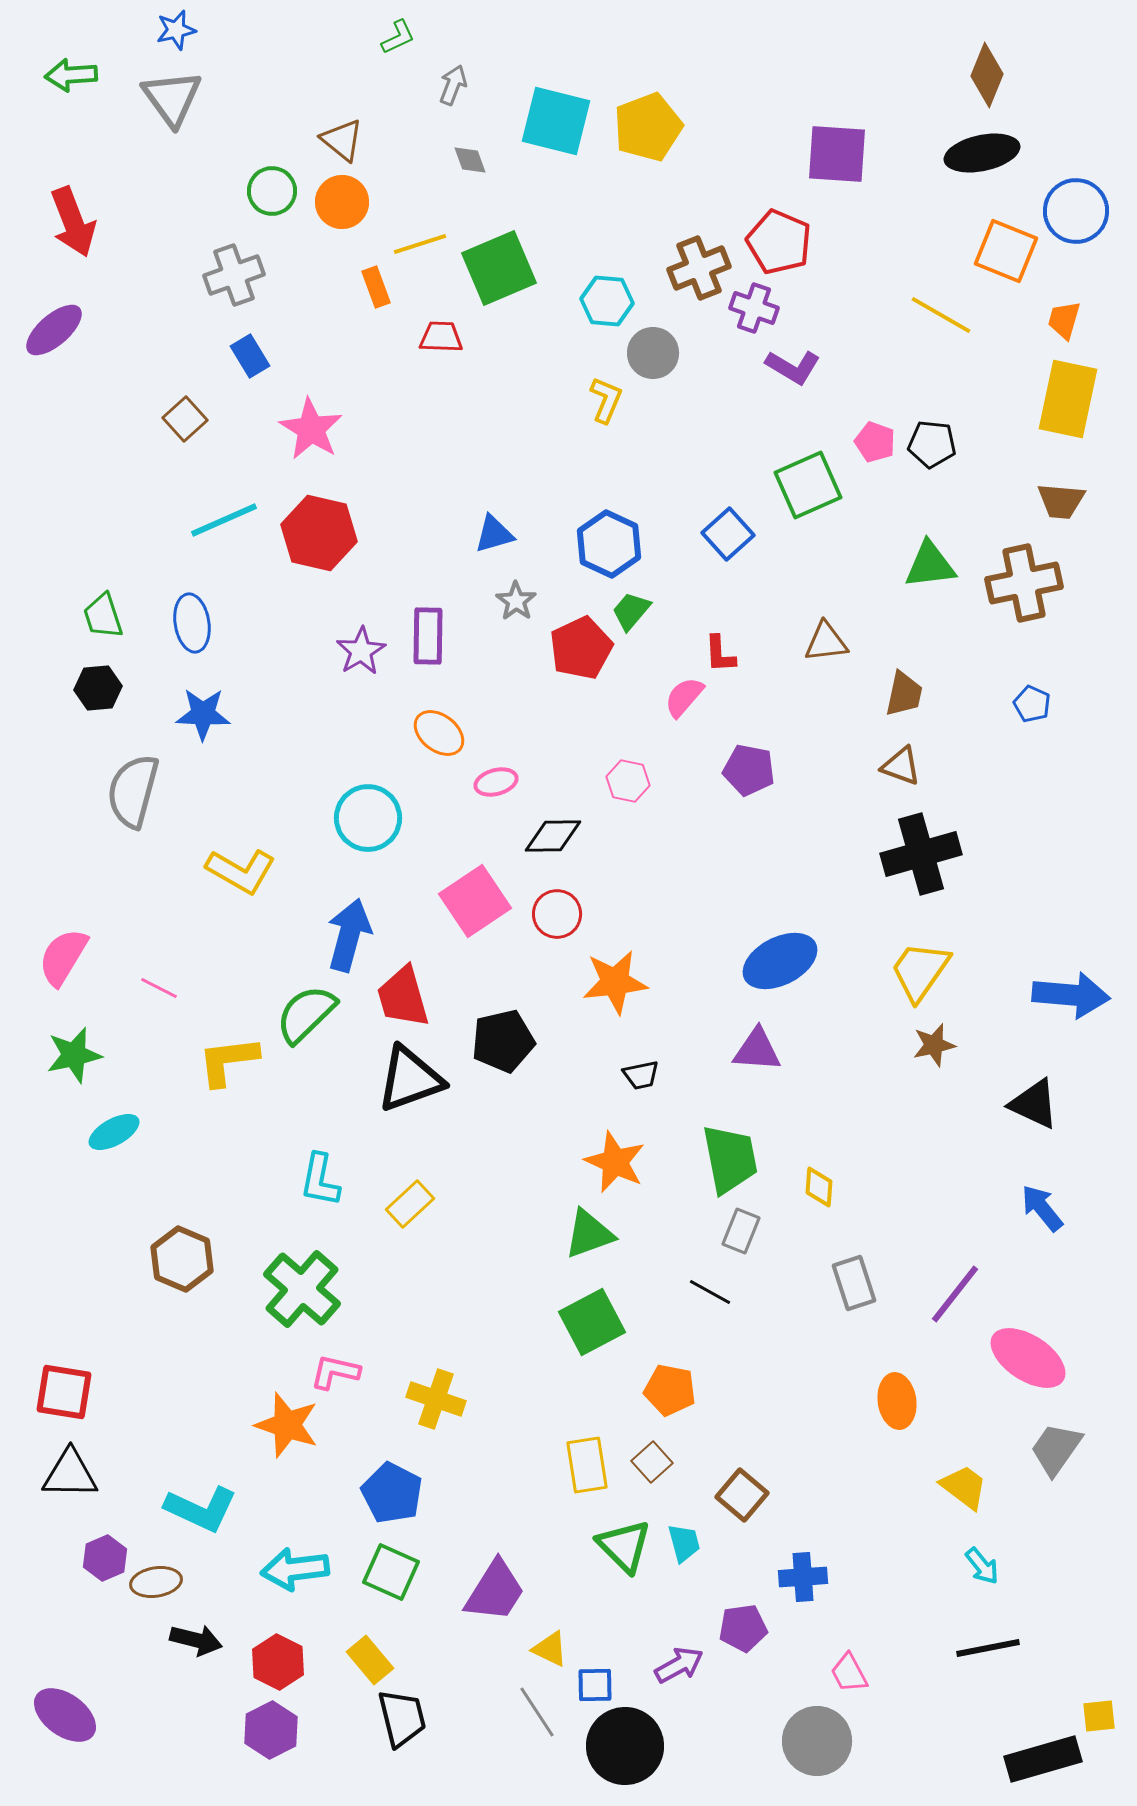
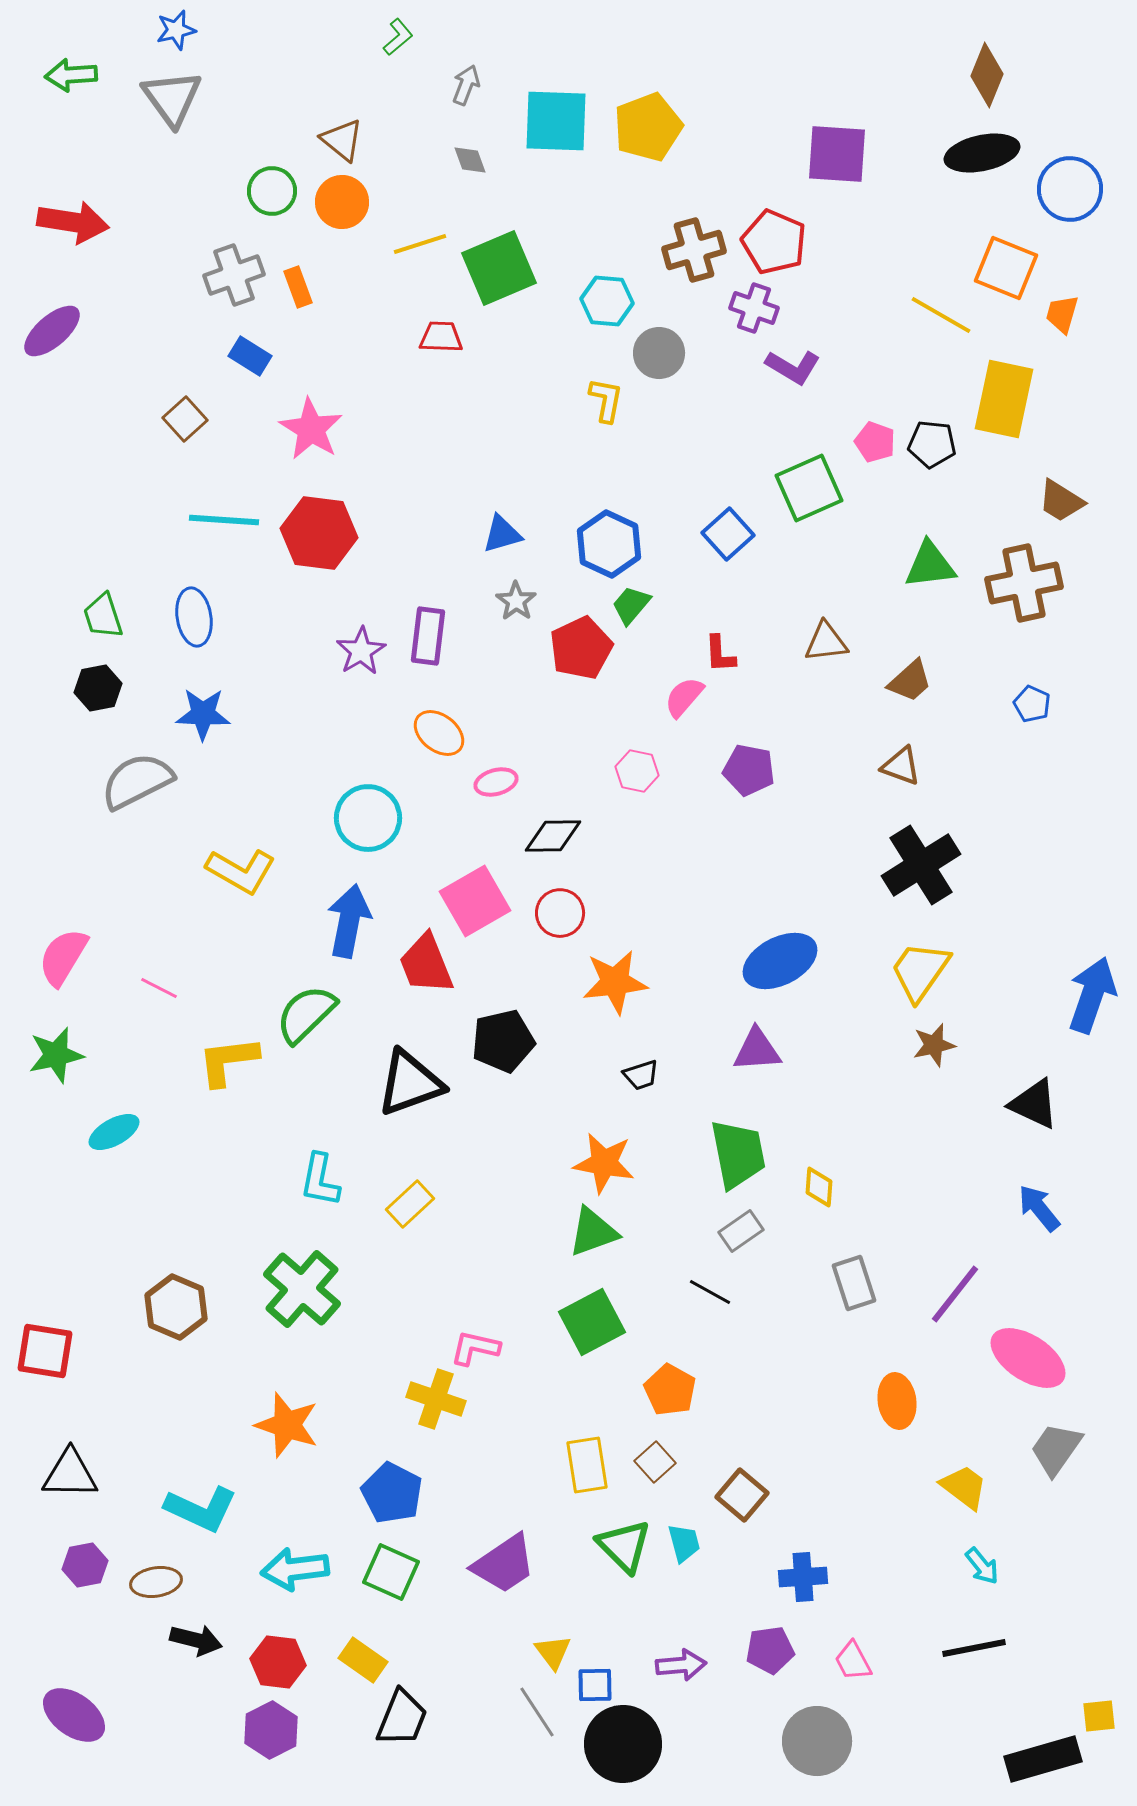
green L-shape at (398, 37): rotated 15 degrees counterclockwise
gray arrow at (453, 85): moved 13 px right
cyan square at (556, 121): rotated 12 degrees counterclockwise
blue circle at (1076, 211): moved 6 px left, 22 px up
red arrow at (73, 222): rotated 60 degrees counterclockwise
red pentagon at (779, 242): moved 5 px left
orange square at (1006, 251): moved 17 px down
brown cross at (699, 268): moved 5 px left, 18 px up; rotated 6 degrees clockwise
orange rectangle at (376, 287): moved 78 px left
orange trapezoid at (1064, 320): moved 2 px left, 6 px up
purple ellipse at (54, 330): moved 2 px left, 1 px down
gray circle at (653, 353): moved 6 px right
blue rectangle at (250, 356): rotated 27 degrees counterclockwise
yellow rectangle at (1068, 399): moved 64 px left
yellow L-shape at (606, 400): rotated 12 degrees counterclockwise
green square at (808, 485): moved 1 px right, 3 px down
brown trapezoid at (1061, 501): rotated 27 degrees clockwise
cyan line at (224, 520): rotated 28 degrees clockwise
red hexagon at (319, 533): rotated 6 degrees counterclockwise
blue triangle at (494, 534): moved 8 px right
green trapezoid at (631, 611): moved 6 px up
blue ellipse at (192, 623): moved 2 px right, 6 px up
purple rectangle at (428, 636): rotated 6 degrees clockwise
black hexagon at (98, 688): rotated 6 degrees counterclockwise
brown trapezoid at (904, 694): moved 6 px right, 13 px up; rotated 36 degrees clockwise
pink hexagon at (628, 781): moved 9 px right, 10 px up
gray semicircle at (133, 791): moved 4 px right, 10 px up; rotated 48 degrees clockwise
black cross at (921, 854): moved 11 px down; rotated 16 degrees counterclockwise
pink square at (475, 901): rotated 4 degrees clockwise
red circle at (557, 914): moved 3 px right, 1 px up
blue arrow at (349, 935): moved 14 px up; rotated 4 degrees counterclockwise
blue arrow at (1071, 995): moved 21 px right; rotated 76 degrees counterclockwise
red trapezoid at (403, 997): moved 23 px right, 33 px up; rotated 6 degrees counterclockwise
purple triangle at (757, 1050): rotated 8 degrees counterclockwise
green star at (74, 1055): moved 18 px left
black trapezoid at (641, 1075): rotated 6 degrees counterclockwise
black triangle at (410, 1079): moved 4 px down
green trapezoid at (730, 1159): moved 8 px right, 5 px up
orange star at (615, 1162): moved 11 px left, 1 px down; rotated 14 degrees counterclockwise
blue arrow at (1042, 1208): moved 3 px left
gray rectangle at (741, 1231): rotated 33 degrees clockwise
green triangle at (589, 1234): moved 4 px right, 2 px up
brown hexagon at (182, 1259): moved 6 px left, 48 px down
pink L-shape at (335, 1372): moved 140 px right, 24 px up
orange pentagon at (670, 1390): rotated 18 degrees clockwise
red square at (64, 1392): moved 19 px left, 41 px up
brown square at (652, 1462): moved 3 px right
purple hexagon at (105, 1558): moved 20 px left, 7 px down; rotated 12 degrees clockwise
purple trapezoid at (495, 1591): moved 9 px right, 27 px up; rotated 24 degrees clockwise
purple pentagon at (743, 1628): moved 27 px right, 22 px down
black line at (988, 1648): moved 14 px left
yellow triangle at (550, 1649): moved 3 px right, 3 px down; rotated 27 degrees clockwise
yellow rectangle at (370, 1660): moved 7 px left; rotated 15 degrees counterclockwise
red hexagon at (278, 1662): rotated 20 degrees counterclockwise
purple arrow at (679, 1665): moved 2 px right; rotated 24 degrees clockwise
pink trapezoid at (849, 1673): moved 4 px right, 12 px up
purple ellipse at (65, 1715): moved 9 px right
black trapezoid at (402, 1718): rotated 36 degrees clockwise
black circle at (625, 1746): moved 2 px left, 2 px up
